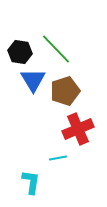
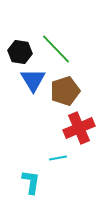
red cross: moved 1 px right, 1 px up
